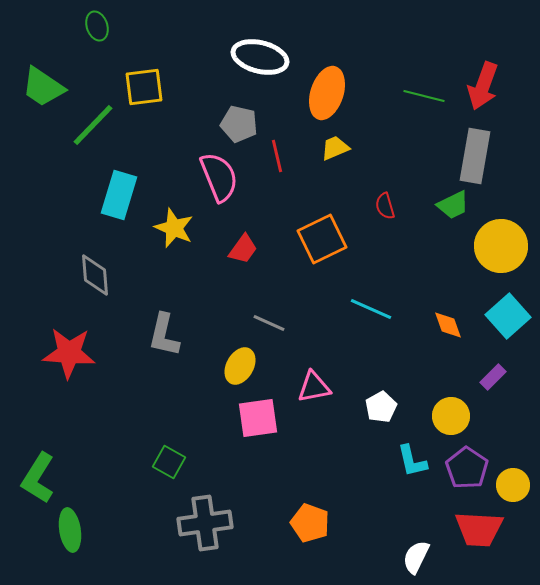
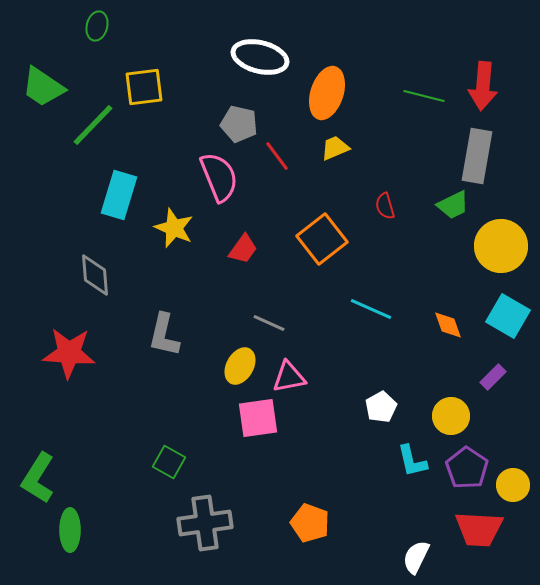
green ellipse at (97, 26): rotated 32 degrees clockwise
red arrow at (483, 86): rotated 15 degrees counterclockwise
red line at (277, 156): rotated 24 degrees counterclockwise
gray rectangle at (475, 156): moved 2 px right
orange square at (322, 239): rotated 12 degrees counterclockwise
cyan square at (508, 316): rotated 18 degrees counterclockwise
pink triangle at (314, 387): moved 25 px left, 10 px up
green ellipse at (70, 530): rotated 9 degrees clockwise
